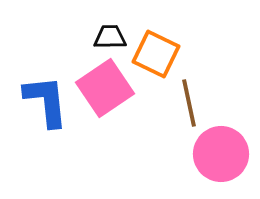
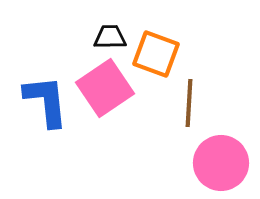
orange square: rotated 6 degrees counterclockwise
brown line: rotated 15 degrees clockwise
pink circle: moved 9 px down
